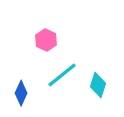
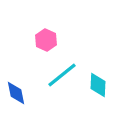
cyan diamond: rotated 15 degrees counterclockwise
blue diamond: moved 5 px left; rotated 35 degrees counterclockwise
